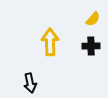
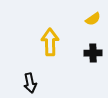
yellow semicircle: rotated 14 degrees clockwise
black cross: moved 2 px right, 7 px down
